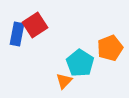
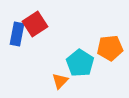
red square: moved 1 px up
orange pentagon: rotated 15 degrees clockwise
orange triangle: moved 4 px left
